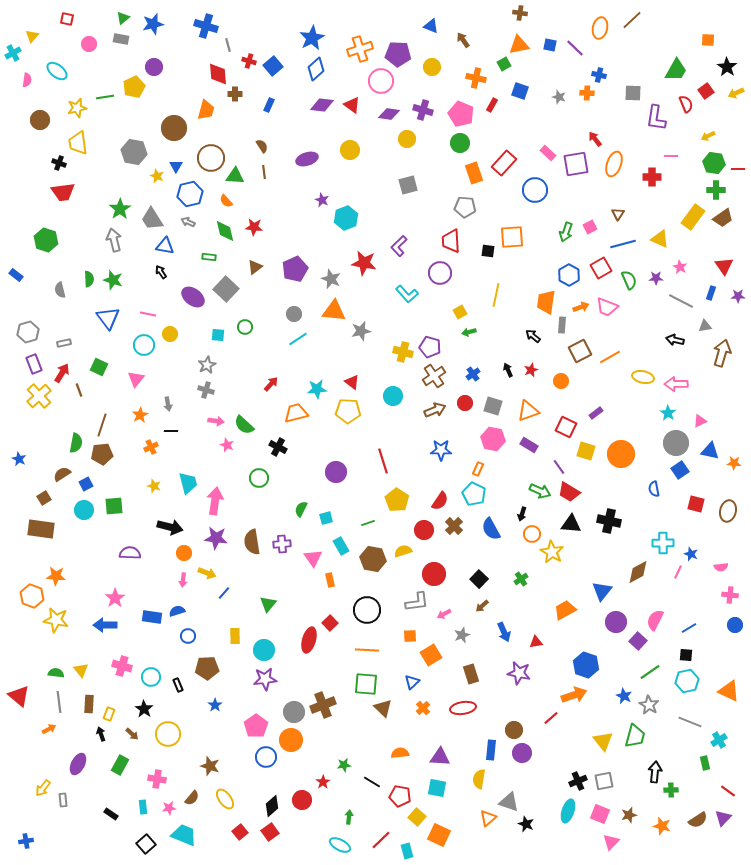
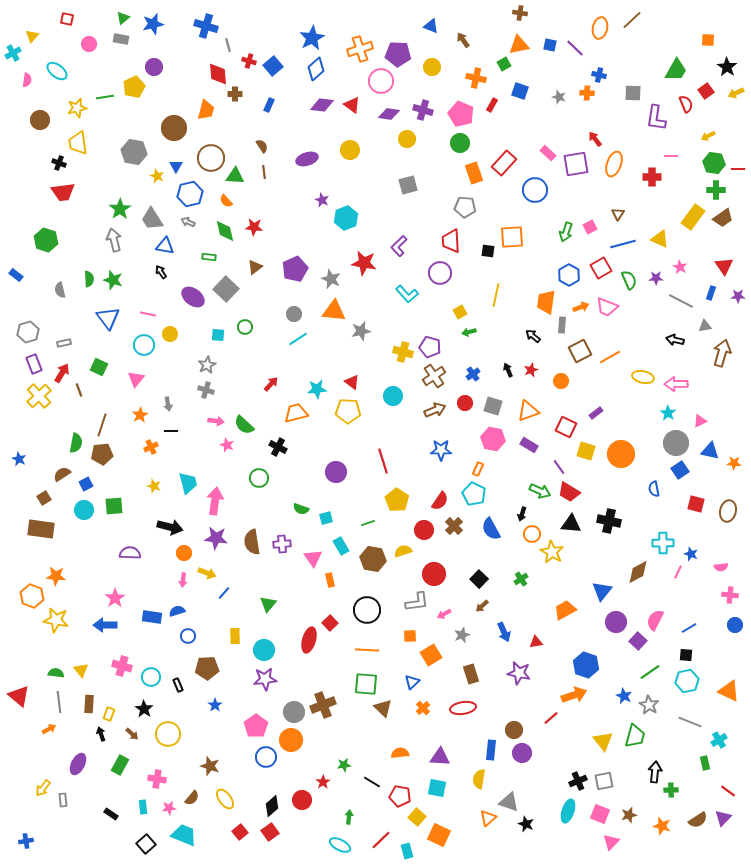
green semicircle at (301, 509): rotated 98 degrees counterclockwise
